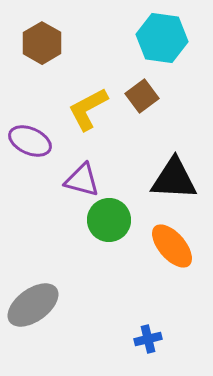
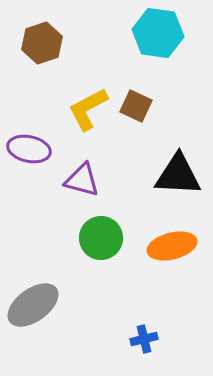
cyan hexagon: moved 4 px left, 5 px up
brown hexagon: rotated 12 degrees clockwise
brown square: moved 6 px left, 10 px down; rotated 28 degrees counterclockwise
purple ellipse: moved 1 px left, 8 px down; rotated 12 degrees counterclockwise
black triangle: moved 4 px right, 4 px up
green circle: moved 8 px left, 18 px down
orange ellipse: rotated 63 degrees counterclockwise
blue cross: moved 4 px left
